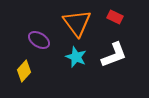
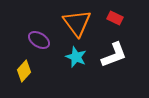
red rectangle: moved 1 px down
